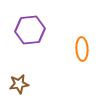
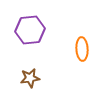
brown star: moved 11 px right, 6 px up
